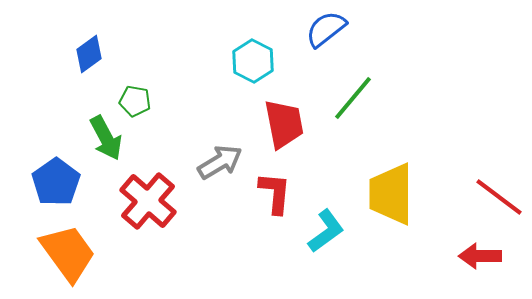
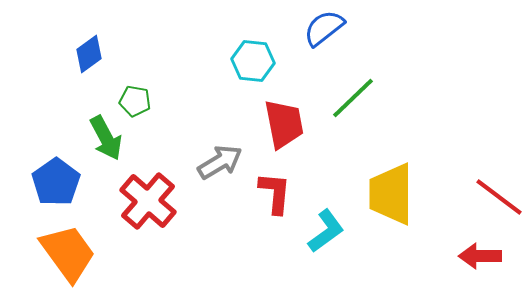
blue semicircle: moved 2 px left, 1 px up
cyan hexagon: rotated 21 degrees counterclockwise
green line: rotated 6 degrees clockwise
